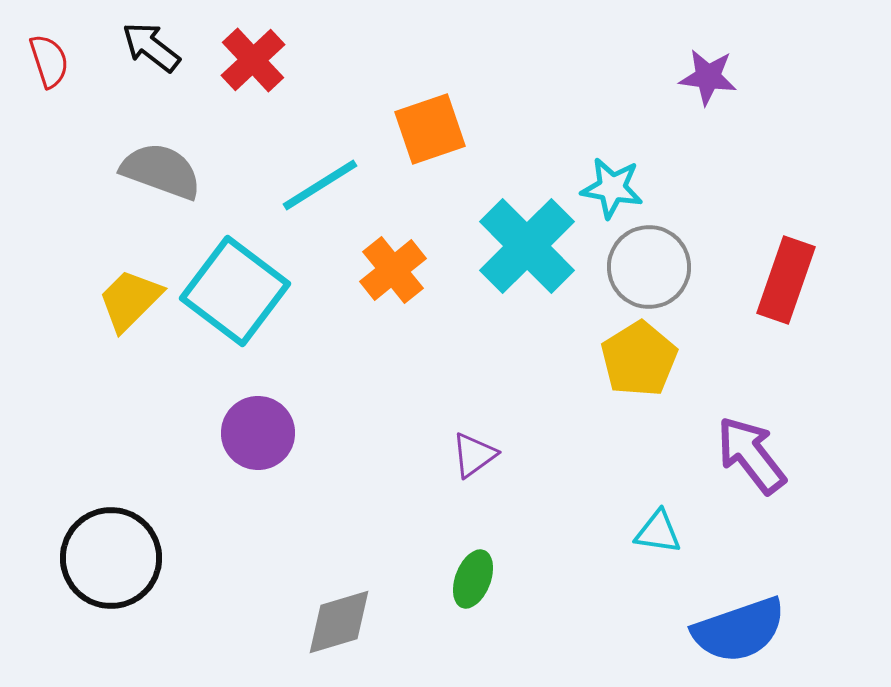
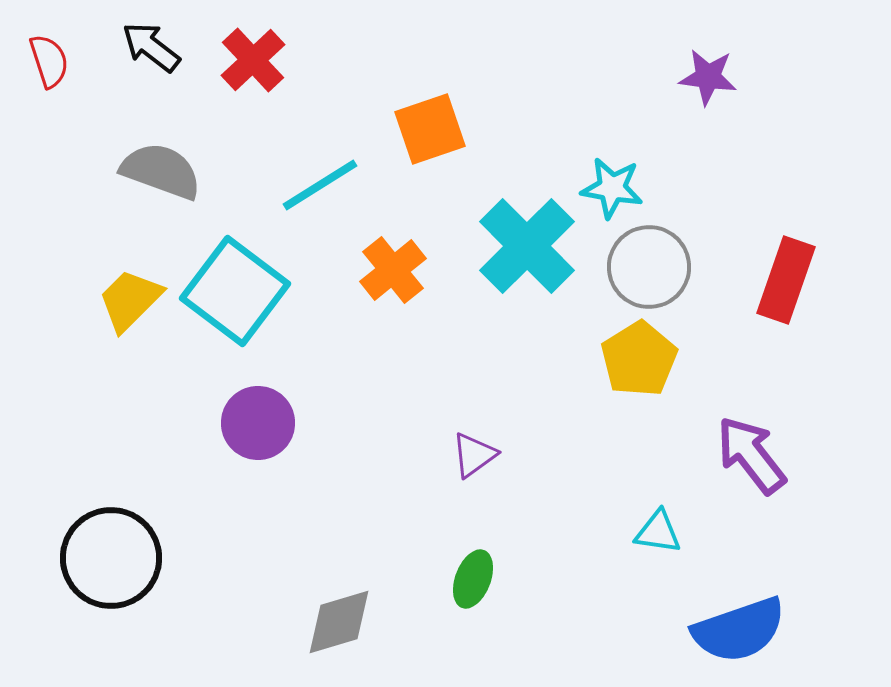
purple circle: moved 10 px up
